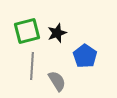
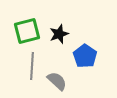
black star: moved 2 px right, 1 px down
gray semicircle: rotated 15 degrees counterclockwise
